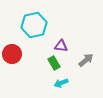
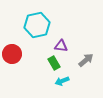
cyan hexagon: moved 3 px right
cyan arrow: moved 1 px right, 2 px up
